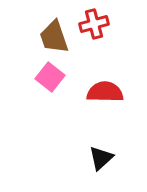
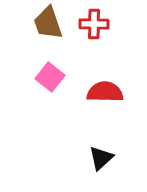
red cross: rotated 16 degrees clockwise
brown trapezoid: moved 6 px left, 14 px up
